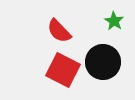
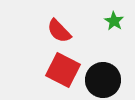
black circle: moved 18 px down
